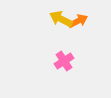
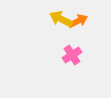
pink cross: moved 8 px right, 6 px up
